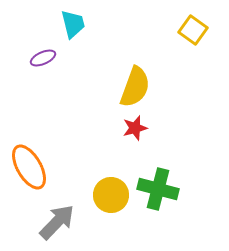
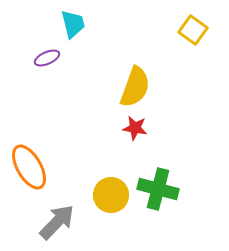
purple ellipse: moved 4 px right
red star: rotated 25 degrees clockwise
